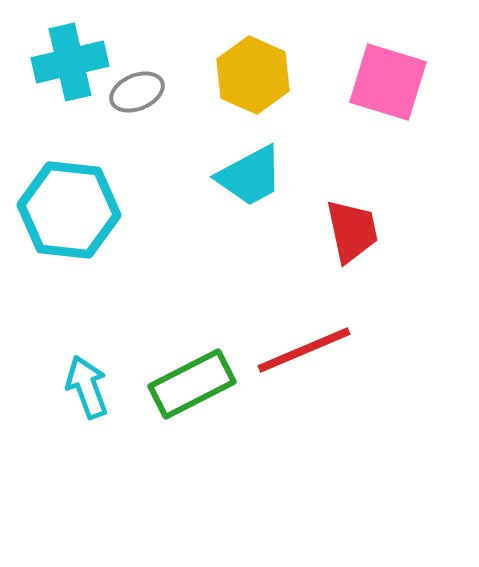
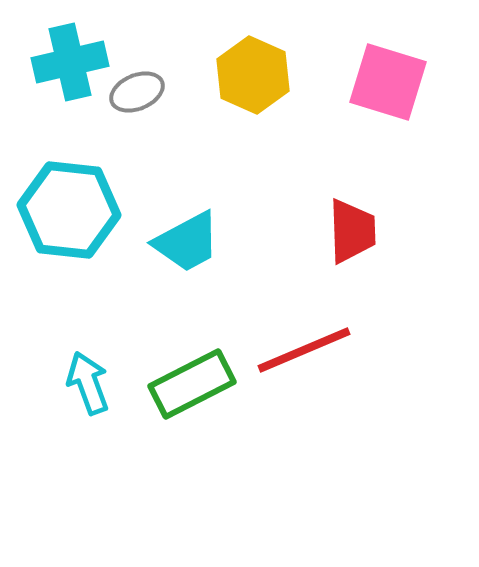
cyan trapezoid: moved 63 px left, 66 px down
red trapezoid: rotated 10 degrees clockwise
cyan arrow: moved 1 px right, 4 px up
